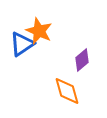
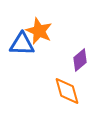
blue triangle: rotated 36 degrees clockwise
purple diamond: moved 2 px left
